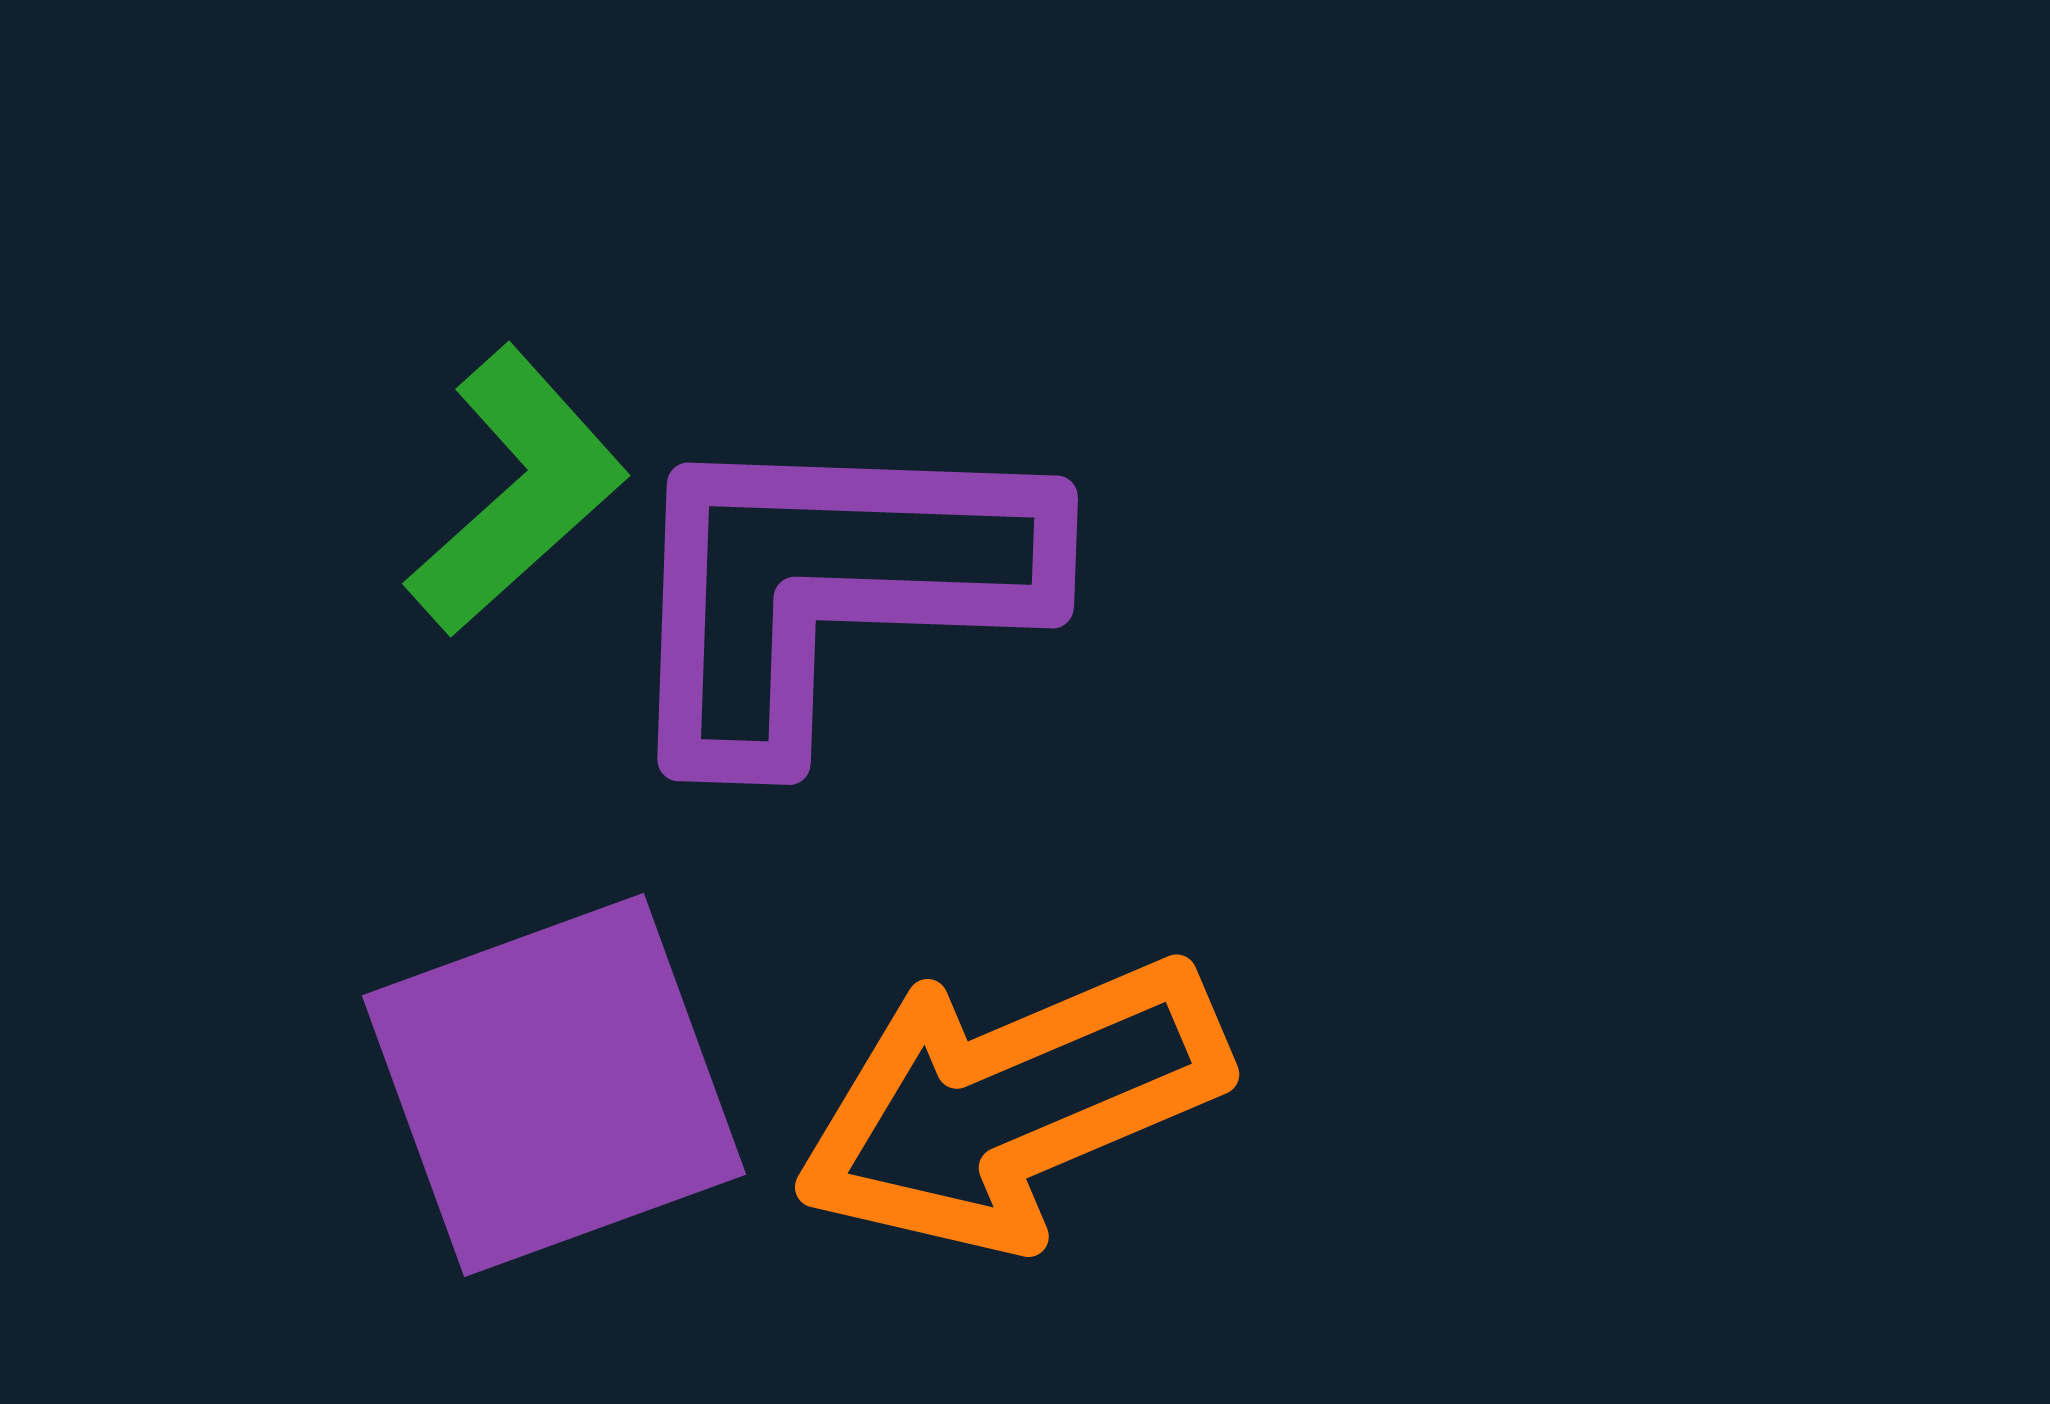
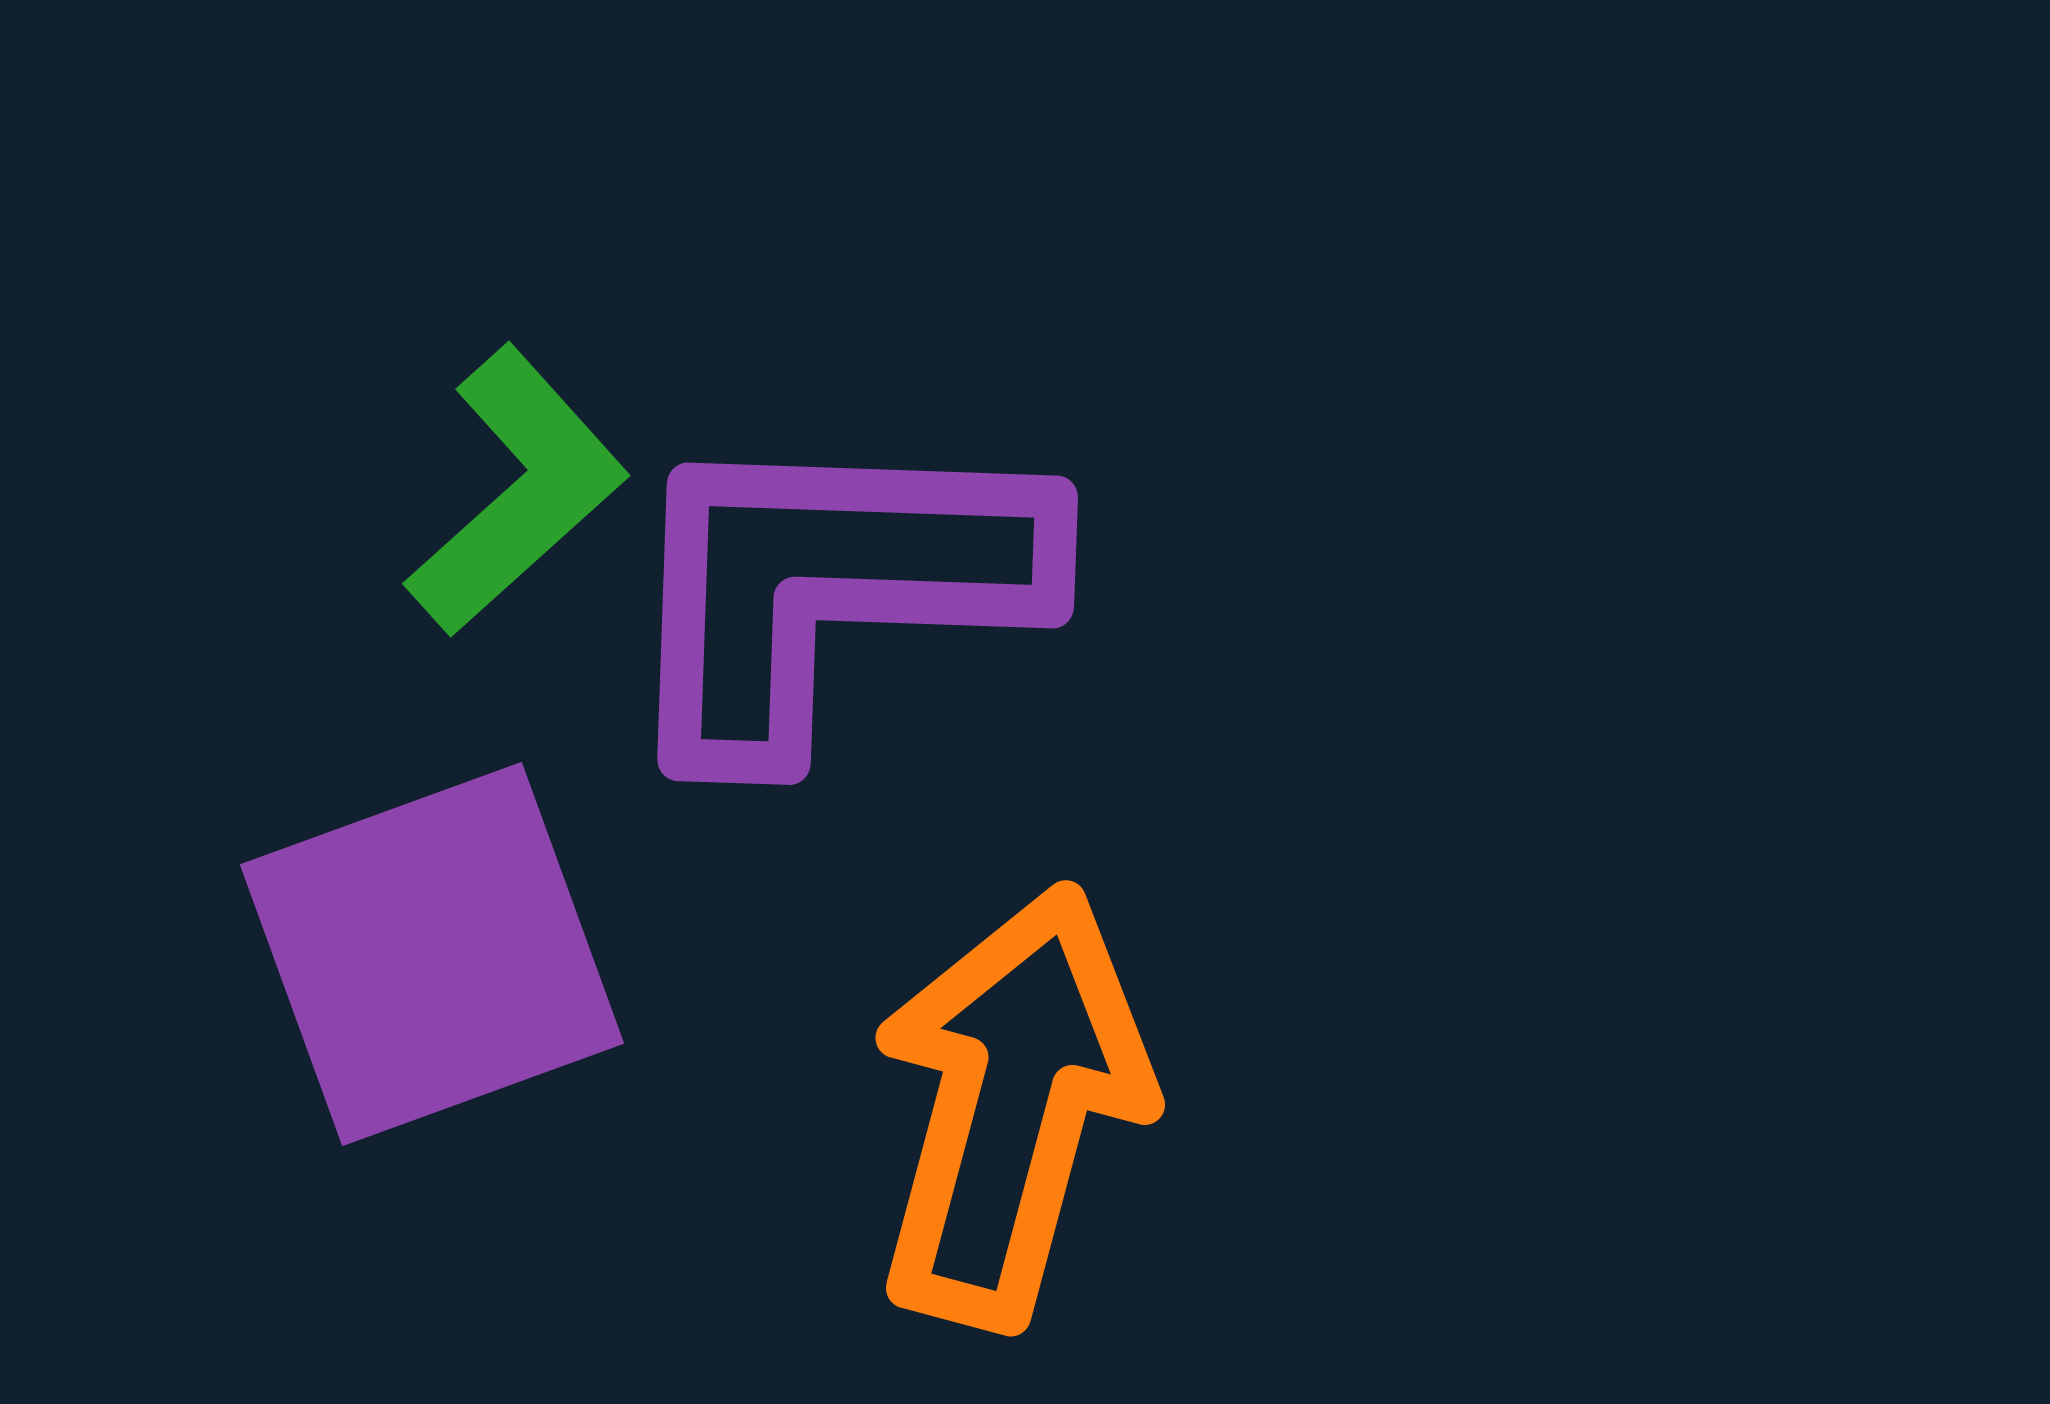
purple square: moved 122 px left, 131 px up
orange arrow: moved 2 px down; rotated 128 degrees clockwise
